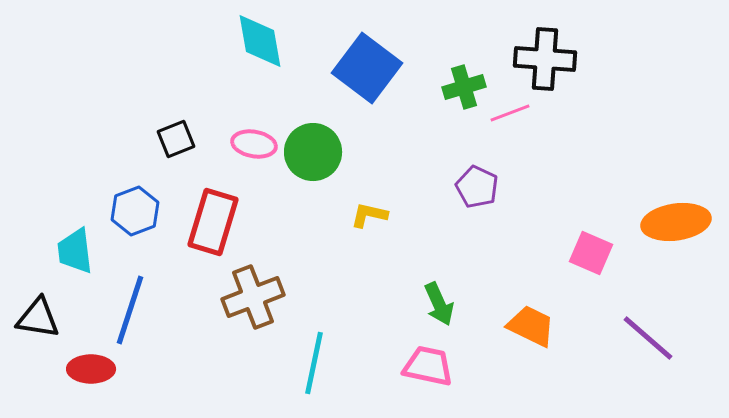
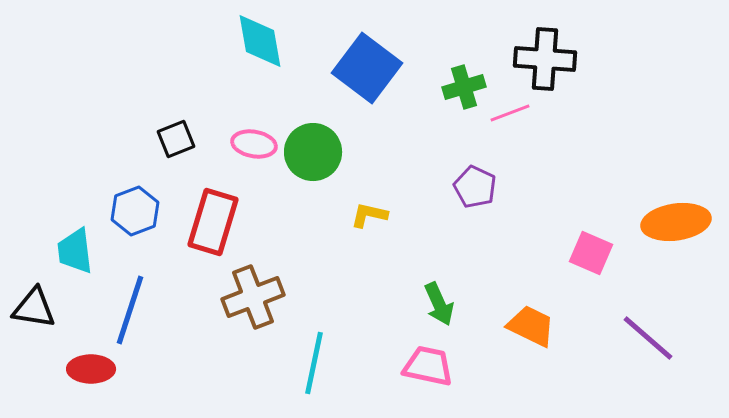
purple pentagon: moved 2 px left
black triangle: moved 4 px left, 10 px up
